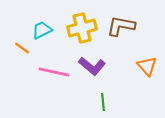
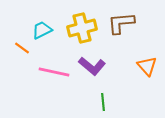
brown L-shape: moved 3 px up; rotated 16 degrees counterclockwise
